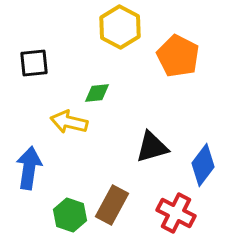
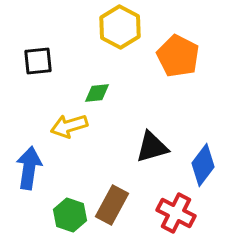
black square: moved 4 px right, 2 px up
yellow arrow: moved 4 px down; rotated 30 degrees counterclockwise
